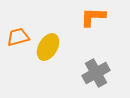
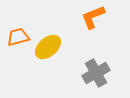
orange L-shape: rotated 24 degrees counterclockwise
yellow ellipse: rotated 20 degrees clockwise
